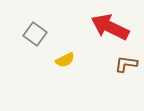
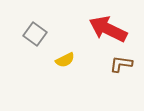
red arrow: moved 2 px left, 2 px down
brown L-shape: moved 5 px left
